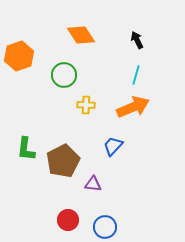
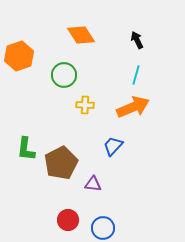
yellow cross: moved 1 px left
brown pentagon: moved 2 px left, 2 px down
blue circle: moved 2 px left, 1 px down
